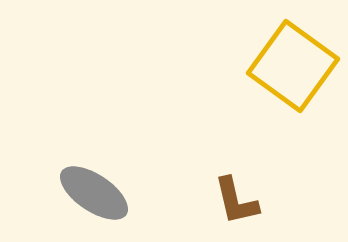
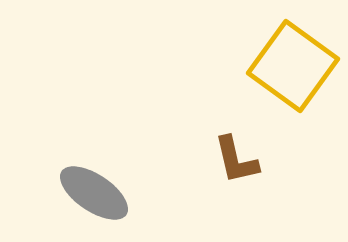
brown L-shape: moved 41 px up
